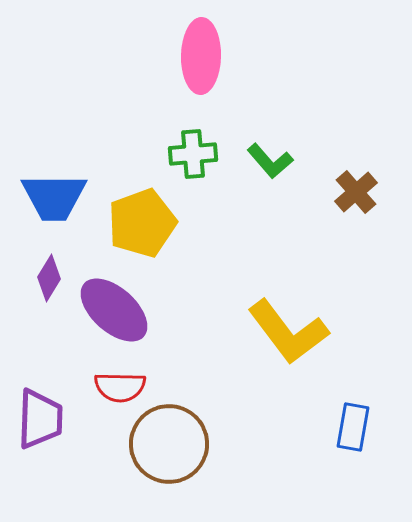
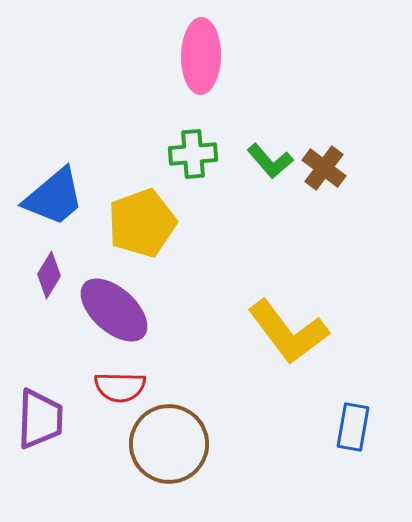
brown cross: moved 32 px left, 24 px up; rotated 12 degrees counterclockwise
blue trapezoid: rotated 40 degrees counterclockwise
purple diamond: moved 3 px up
